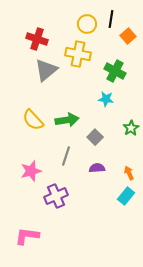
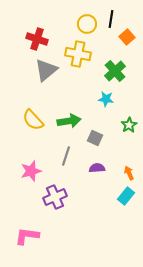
orange square: moved 1 px left, 1 px down
green cross: rotated 20 degrees clockwise
green arrow: moved 2 px right, 1 px down
green star: moved 2 px left, 3 px up
gray square: moved 1 px down; rotated 21 degrees counterclockwise
purple cross: moved 1 px left, 1 px down
